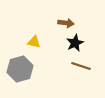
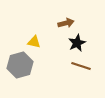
brown arrow: rotated 21 degrees counterclockwise
black star: moved 2 px right
gray hexagon: moved 4 px up
